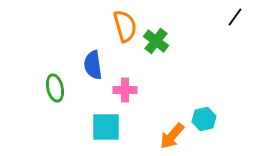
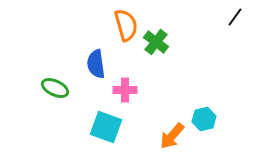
orange semicircle: moved 1 px right, 1 px up
green cross: moved 1 px down
blue semicircle: moved 3 px right, 1 px up
green ellipse: rotated 52 degrees counterclockwise
cyan square: rotated 20 degrees clockwise
